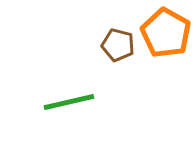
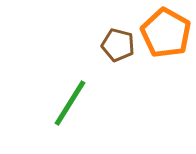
green line: moved 1 px right, 1 px down; rotated 45 degrees counterclockwise
